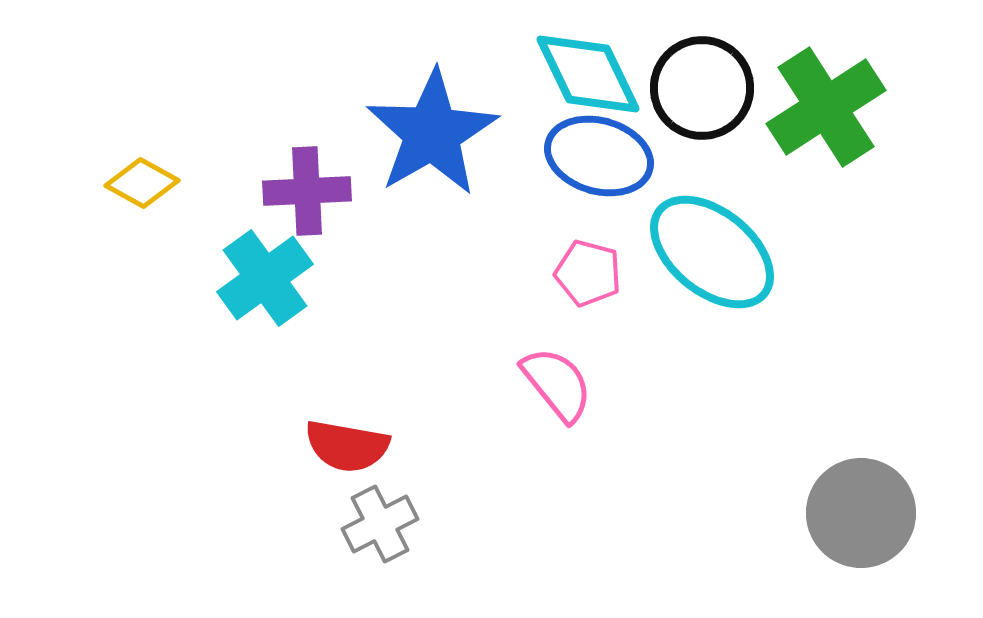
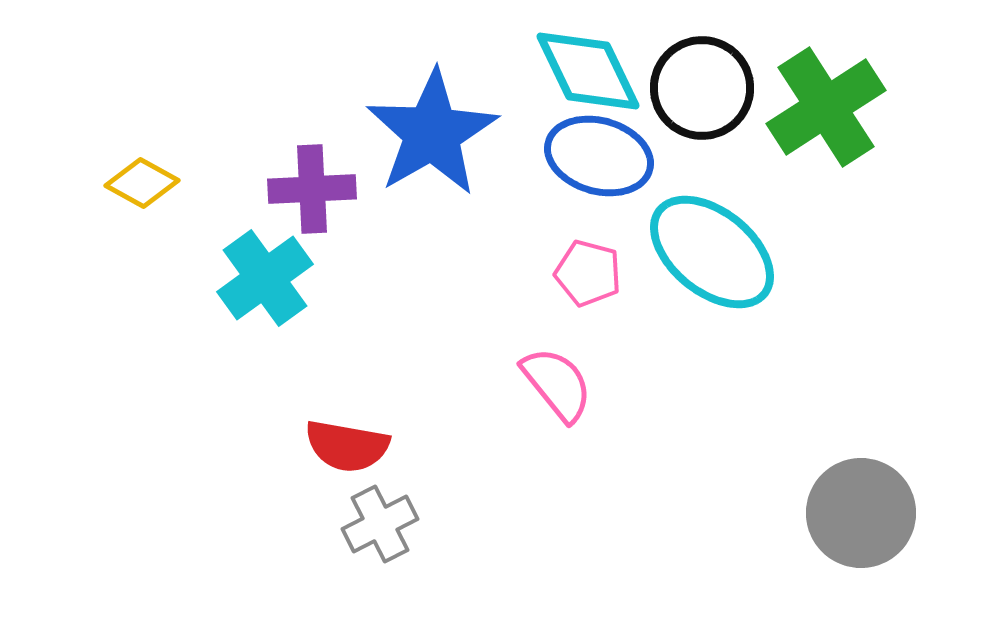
cyan diamond: moved 3 px up
purple cross: moved 5 px right, 2 px up
